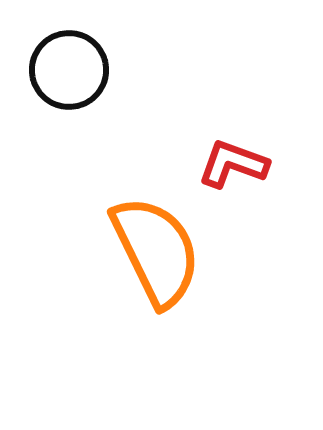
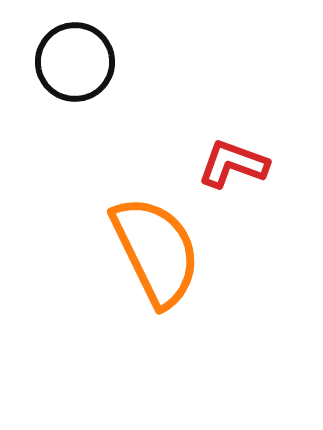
black circle: moved 6 px right, 8 px up
